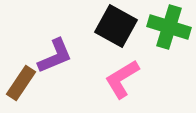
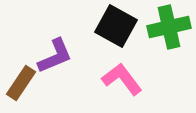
green cross: rotated 30 degrees counterclockwise
pink L-shape: rotated 84 degrees clockwise
